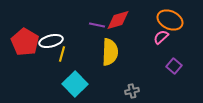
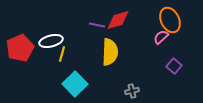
orange ellipse: rotated 40 degrees clockwise
red pentagon: moved 5 px left, 6 px down; rotated 16 degrees clockwise
